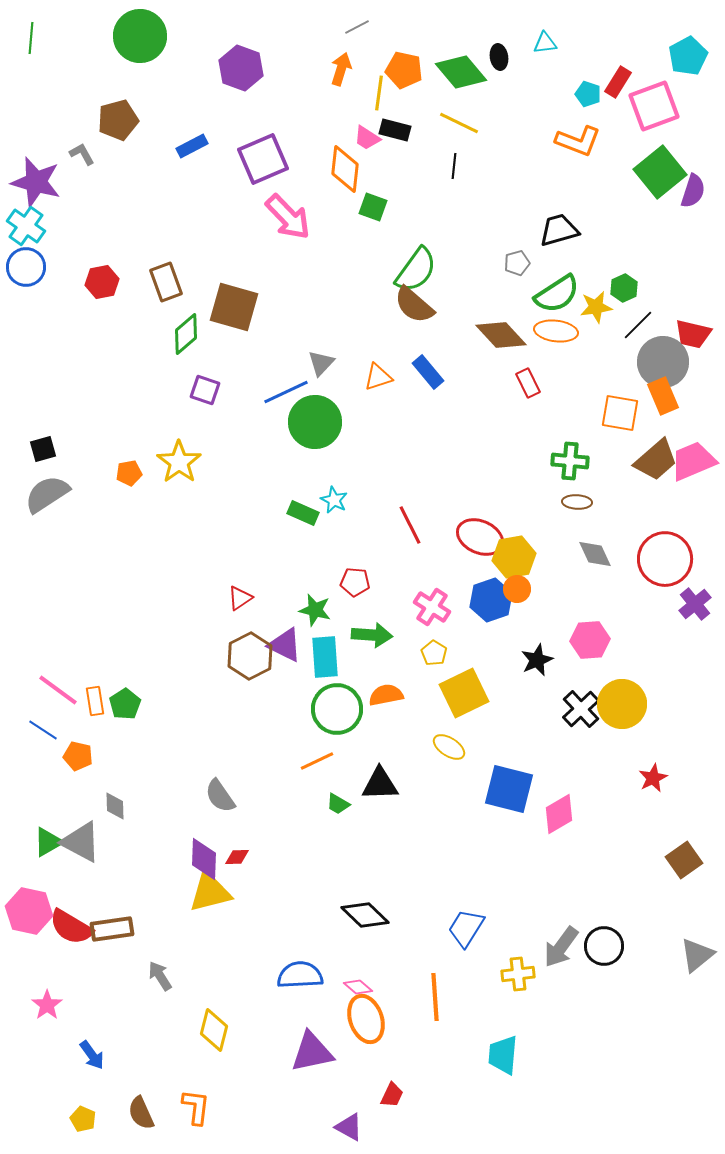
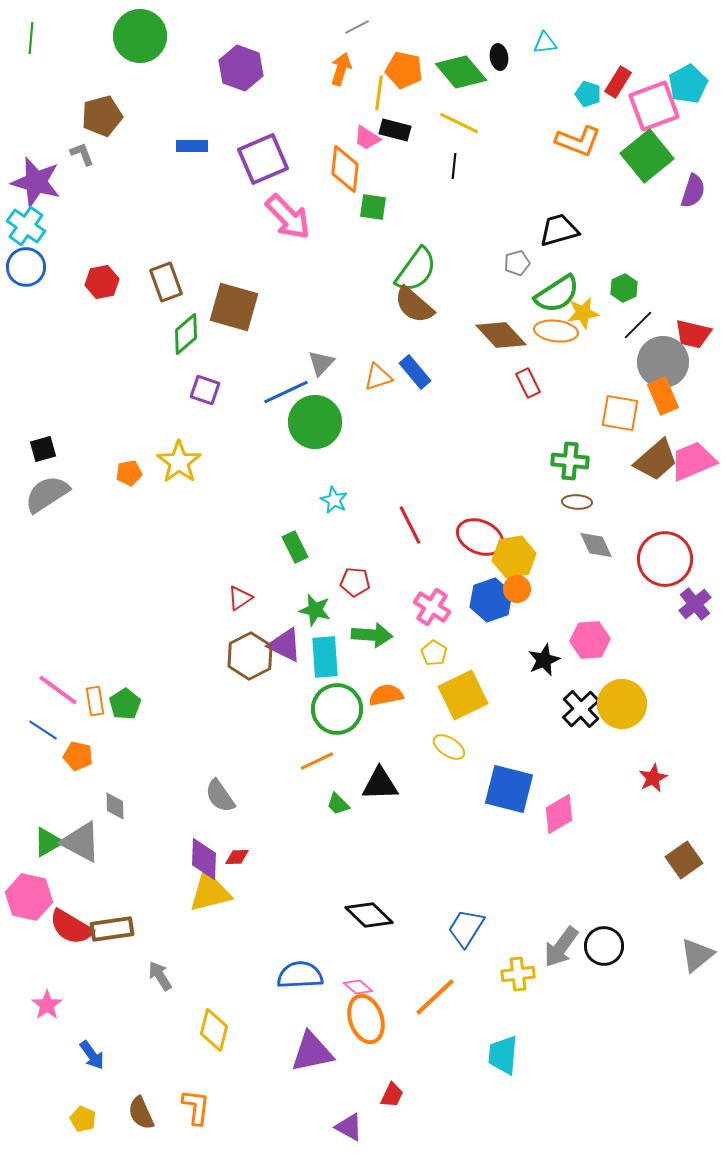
cyan pentagon at (688, 56): moved 28 px down
brown pentagon at (118, 120): moved 16 px left, 4 px up
blue rectangle at (192, 146): rotated 28 degrees clockwise
gray L-shape at (82, 154): rotated 8 degrees clockwise
green square at (660, 172): moved 13 px left, 16 px up
green square at (373, 207): rotated 12 degrees counterclockwise
yellow star at (596, 307): moved 13 px left, 6 px down
blue rectangle at (428, 372): moved 13 px left
green rectangle at (303, 513): moved 8 px left, 34 px down; rotated 40 degrees clockwise
gray diamond at (595, 554): moved 1 px right, 9 px up
black star at (537, 660): moved 7 px right
yellow square at (464, 693): moved 1 px left, 2 px down
green trapezoid at (338, 804): rotated 15 degrees clockwise
pink hexagon at (29, 911): moved 14 px up
black diamond at (365, 915): moved 4 px right
orange line at (435, 997): rotated 51 degrees clockwise
